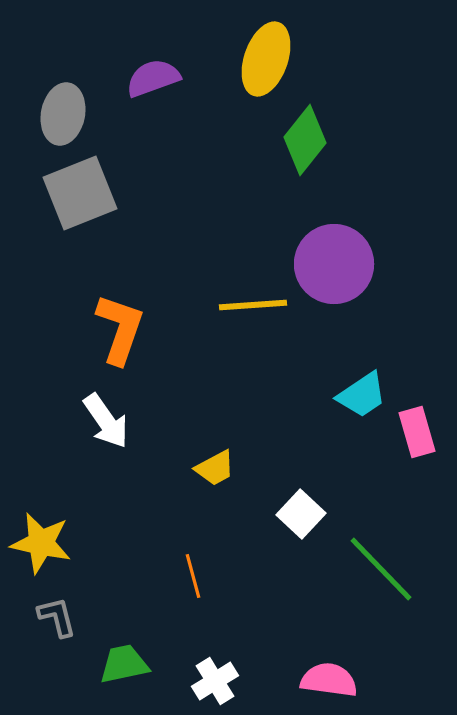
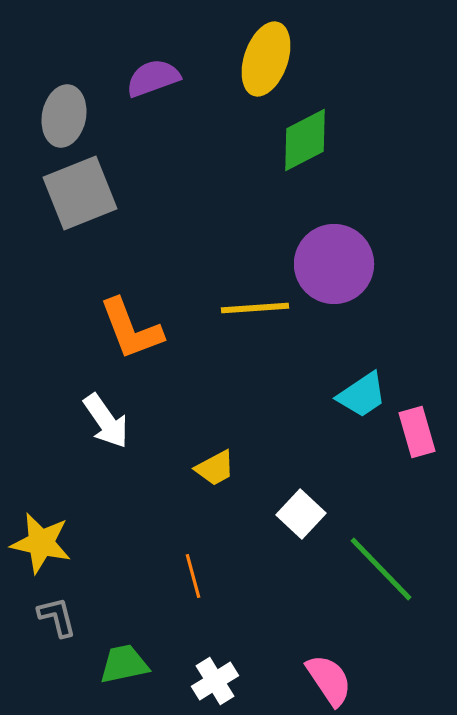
gray ellipse: moved 1 px right, 2 px down
green diamond: rotated 24 degrees clockwise
yellow line: moved 2 px right, 3 px down
orange L-shape: moved 11 px right; rotated 140 degrees clockwise
pink semicircle: rotated 48 degrees clockwise
